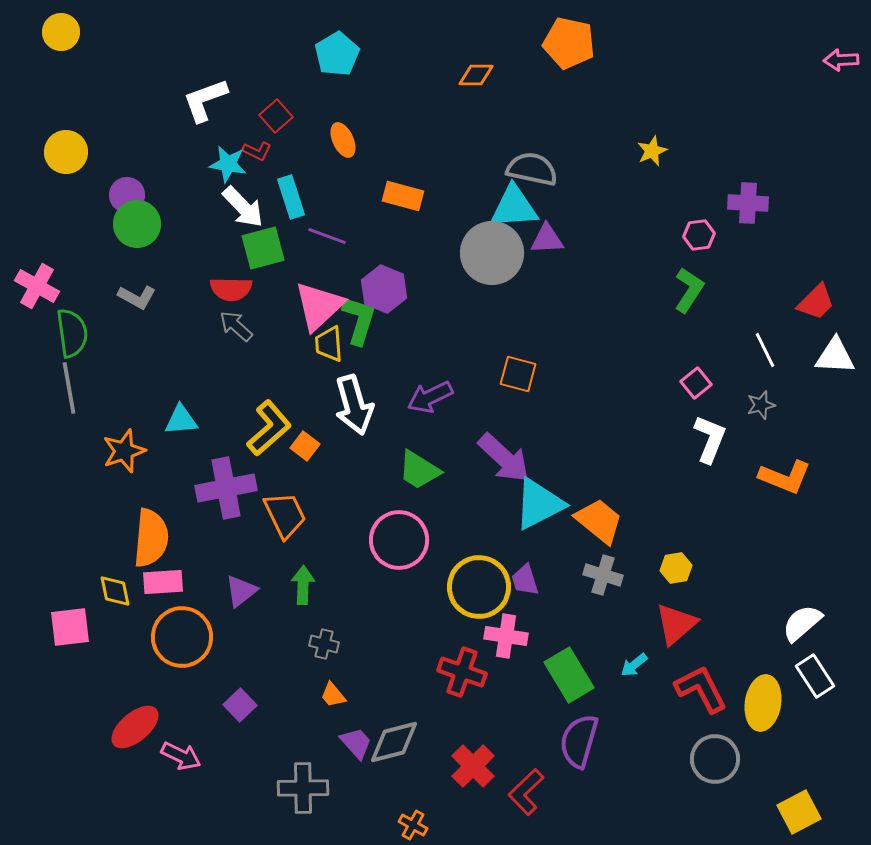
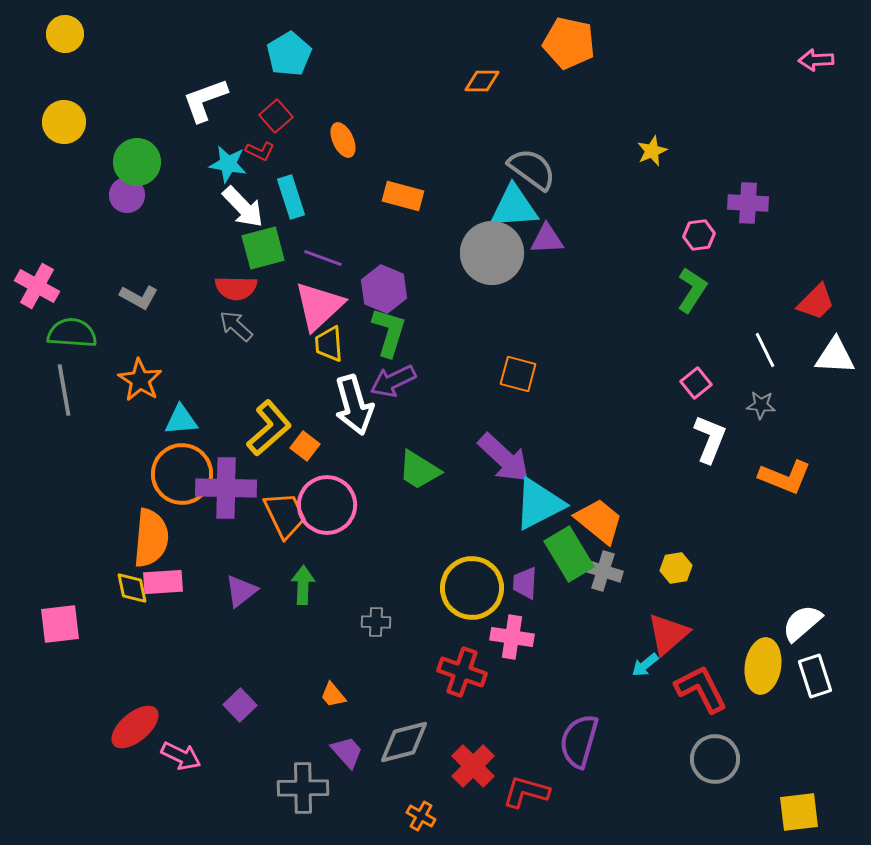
yellow circle at (61, 32): moved 4 px right, 2 px down
cyan pentagon at (337, 54): moved 48 px left
pink arrow at (841, 60): moved 25 px left
orange diamond at (476, 75): moved 6 px right, 6 px down
red L-shape at (257, 151): moved 3 px right
yellow circle at (66, 152): moved 2 px left, 30 px up
gray semicircle at (532, 169): rotated 24 degrees clockwise
green circle at (137, 224): moved 62 px up
purple line at (327, 236): moved 4 px left, 22 px down
red semicircle at (231, 289): moved 5 px right, 1 px up
green L-shape at (689, 290): moved 3 px right
gray L-shape at (137, 297): moved 2 px right
green L-shape at (359, 320): moved 30 px right, 12 px down
green semicircle at (72, 333): rotated 78 degrees counterclockwise
gray line at (69, 388): moved 5 px left, 2 px down
purple arrow at (430, 397): moved 37 px left, 16 px up
gray star at (761, 405): rotated 20 degrees clockwise
orange star at (124, 451): moved 16 px right, 71 px up; rotated 21 degrees counterclockwise
purple cross at (226, 488): rotated 12 degrees clockwise
pink circle at (399, 540): moved 72 px left, 35 px up
gray cross at (603, 575): moved 4 px up
purple trapezoid at (525, 580): moved 3 px down; rotated 20 degrees clockwise
yellow circle at (479, 587): moved 7 px left, 1 px down
yellow diamond at (115, 591): moved 17 px right, 3 px up
red triangle at (676, 624): moved 8 px left, 10 px down
pink square at (70, 627): moved 10 px left, 3 px up
pink cross at (506, 636): moved 6 px right, 1 px down
orange circle at (182, 637): moved 163 px up
gray cross at (324, 644): moved 52 px right, 22 px up; rotated 12 degrees counterclockwise
cyan arrow at (634, 665): moved 11 px right
green rectangle at (569, 675): moved 121 px up
white rectangle at (815, 676): rotated 15 degrees clockwise
yellow ellipse at (763, 703): moved 37 px up
gray diamond at (394, 742): moved 10 px right
purple trapezoid at (356, 743): moved 9 px left, 9 px down
red L-shape at (526, 792): rotated 60 degrees clockwise
yellow square at (799, 812): rotated 21 degrees clockwise
orange cross at (413, 825): moved 8 px right, 9 px up
